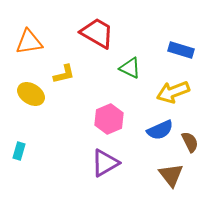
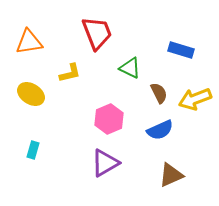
red trapezoid: rotated 39 degrees clockwise
yellow L-shape: moved 6 px right, 1 px up
yellow arrow: moved 22 px right, 7 px down
brown semicircle: moved 31 px left, 49 px up
cyan rectangle: moved 14 px right, 1 px up
brown triangle: rotated 44 degrees clockwise
